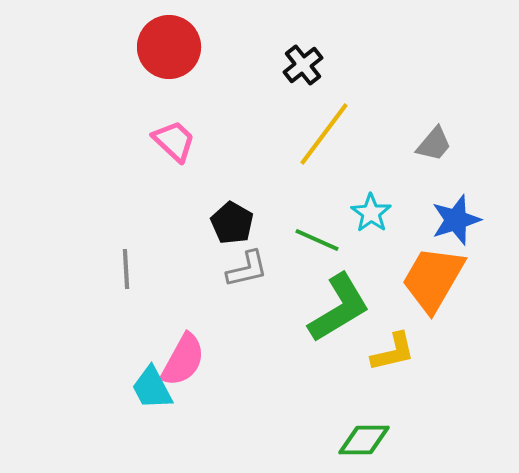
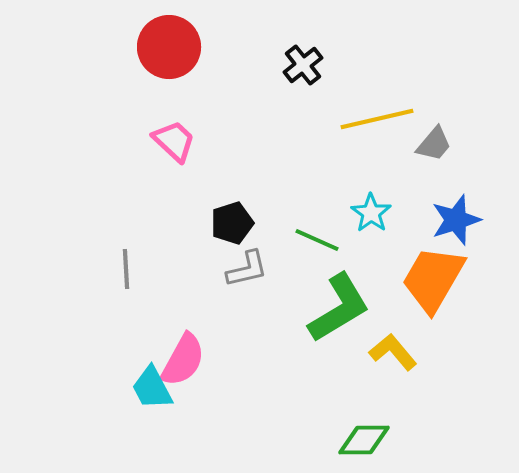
yellow line: moved 53 px right, 15 px up; rotated 40 degrees clockwise
black pentagon: rotated 24 degrees clockwise
yellow L-shape: rotated 117 degrees counterclockwise
